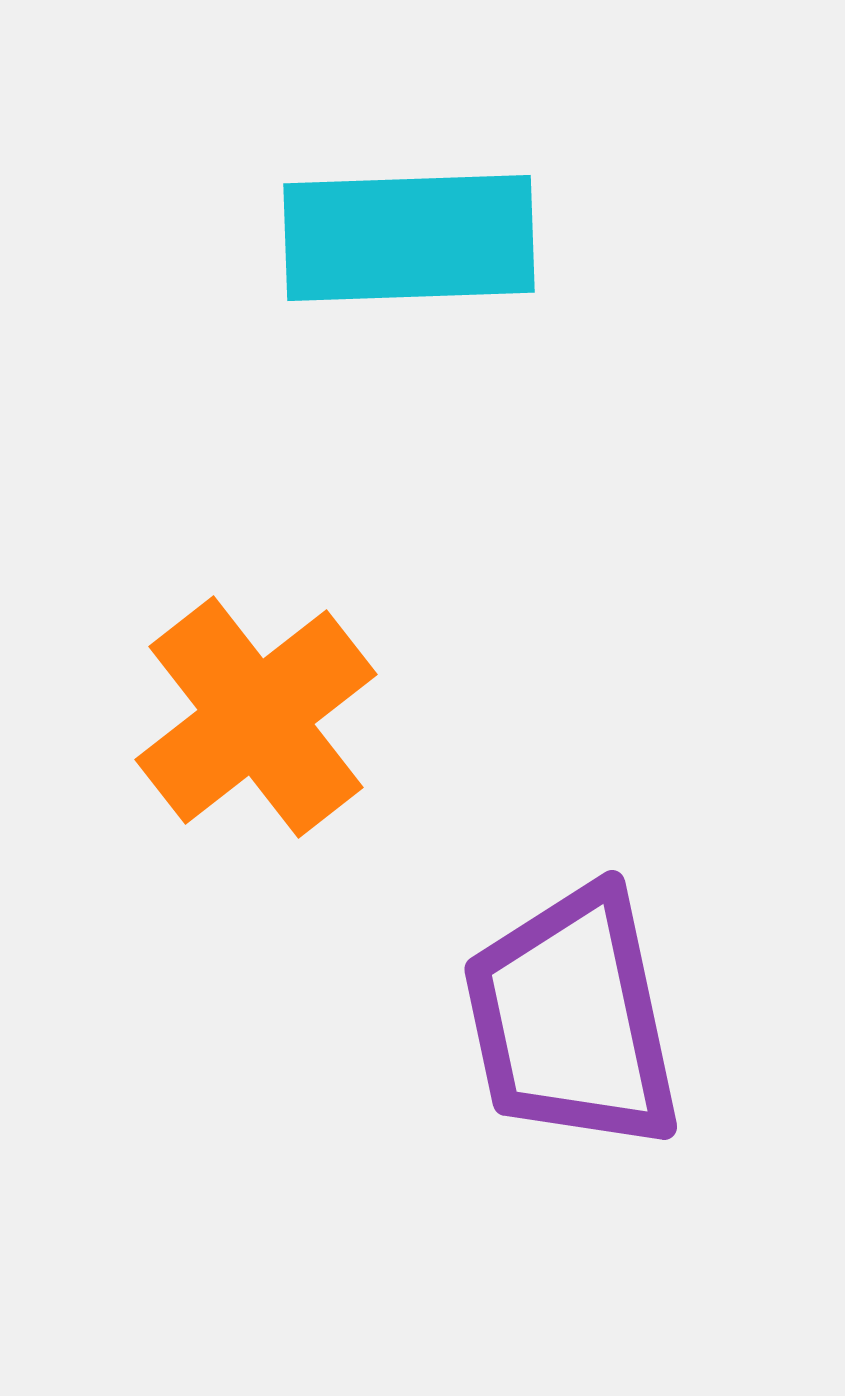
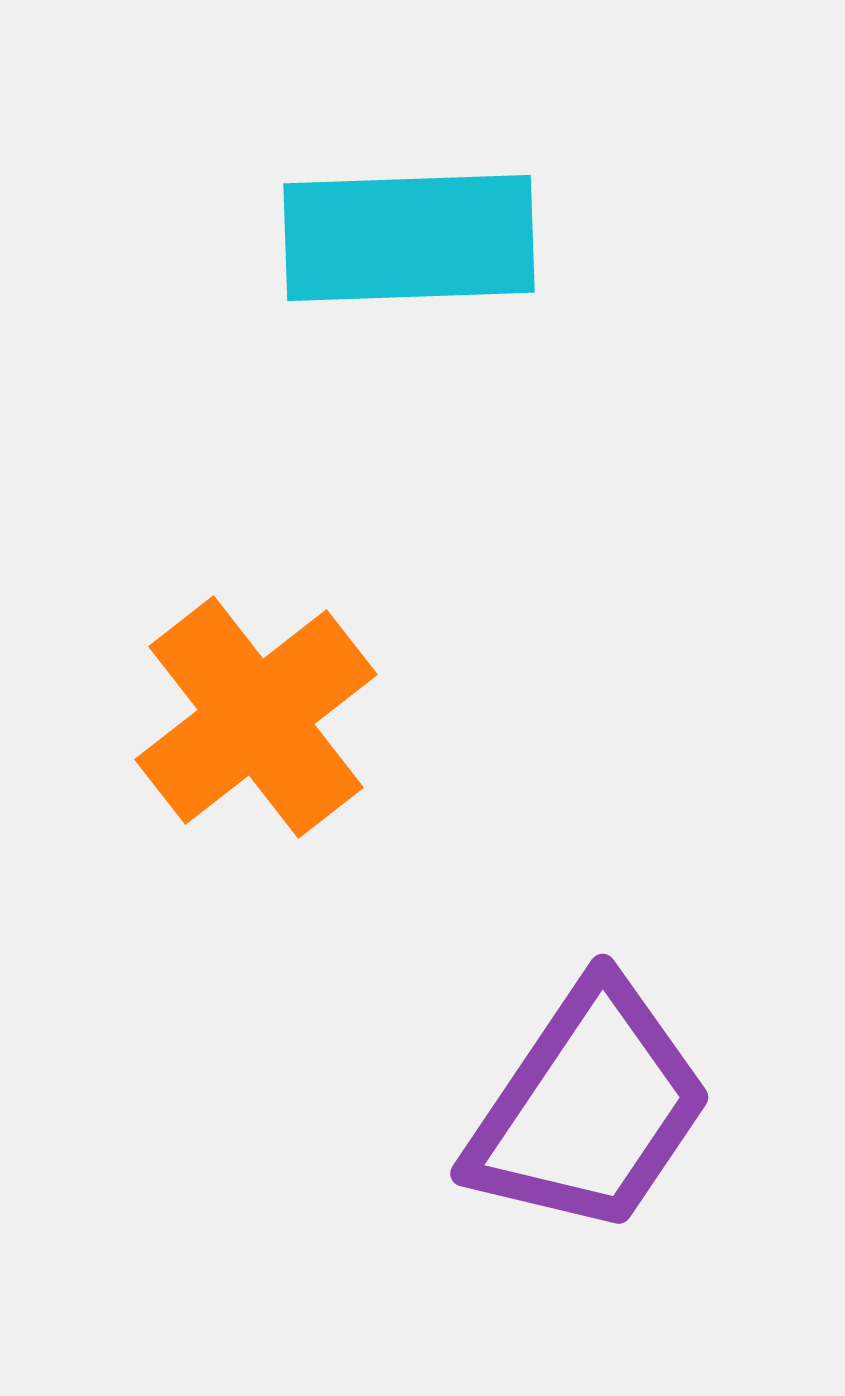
purple trapezoid: moved 17 px right, 89 px down; rotated 134 degrees counterclockwise
